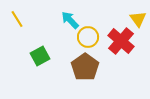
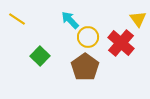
yellow line: rotated 24 degrees counterclockwise
red cross: moved 2 px down
green square: rotated 18 degrees counterclockwise
